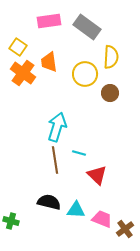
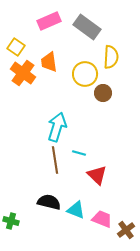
pink rectangle: rotated 15 degrees counterclockwise
yellow square: moved 2 px left
brown circle: moved 7 px left
cyan triangle: rotated 18 degrees clockwise
brown cross: moved 1 px right, 1 px down
